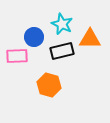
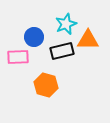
cyan star: moved 4 px right; rotated 25 degrees clockwise
orange triangle: moved 2 px left, 1 px down
pink rectangle: moved 1 px right, 1 px down
orange hexagon: moved 3 px left
